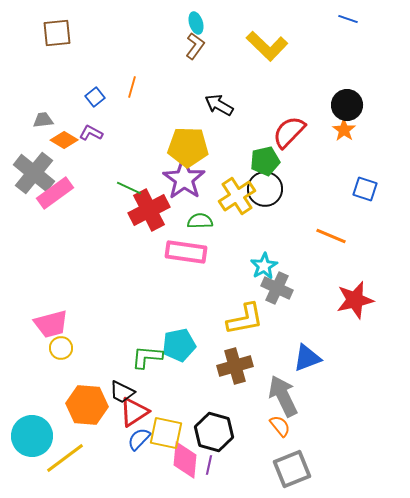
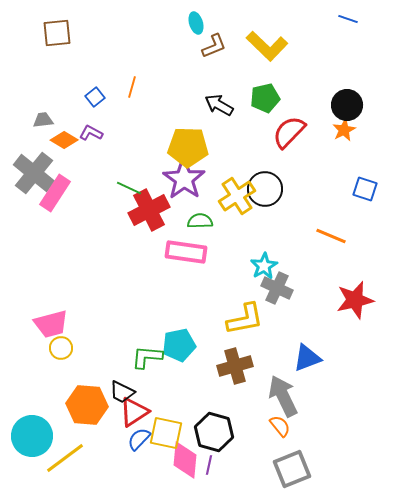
brown L-shape at (195, 46): moved 19 px right; rotated 32 degrees clockwise
orange star at (344, 130): rotated 10 degrees clockwise
green pentagon at (265, 161): moved 63 px up
pink rectangle at (55, 193): rotated 21 degrees counterclockwise
